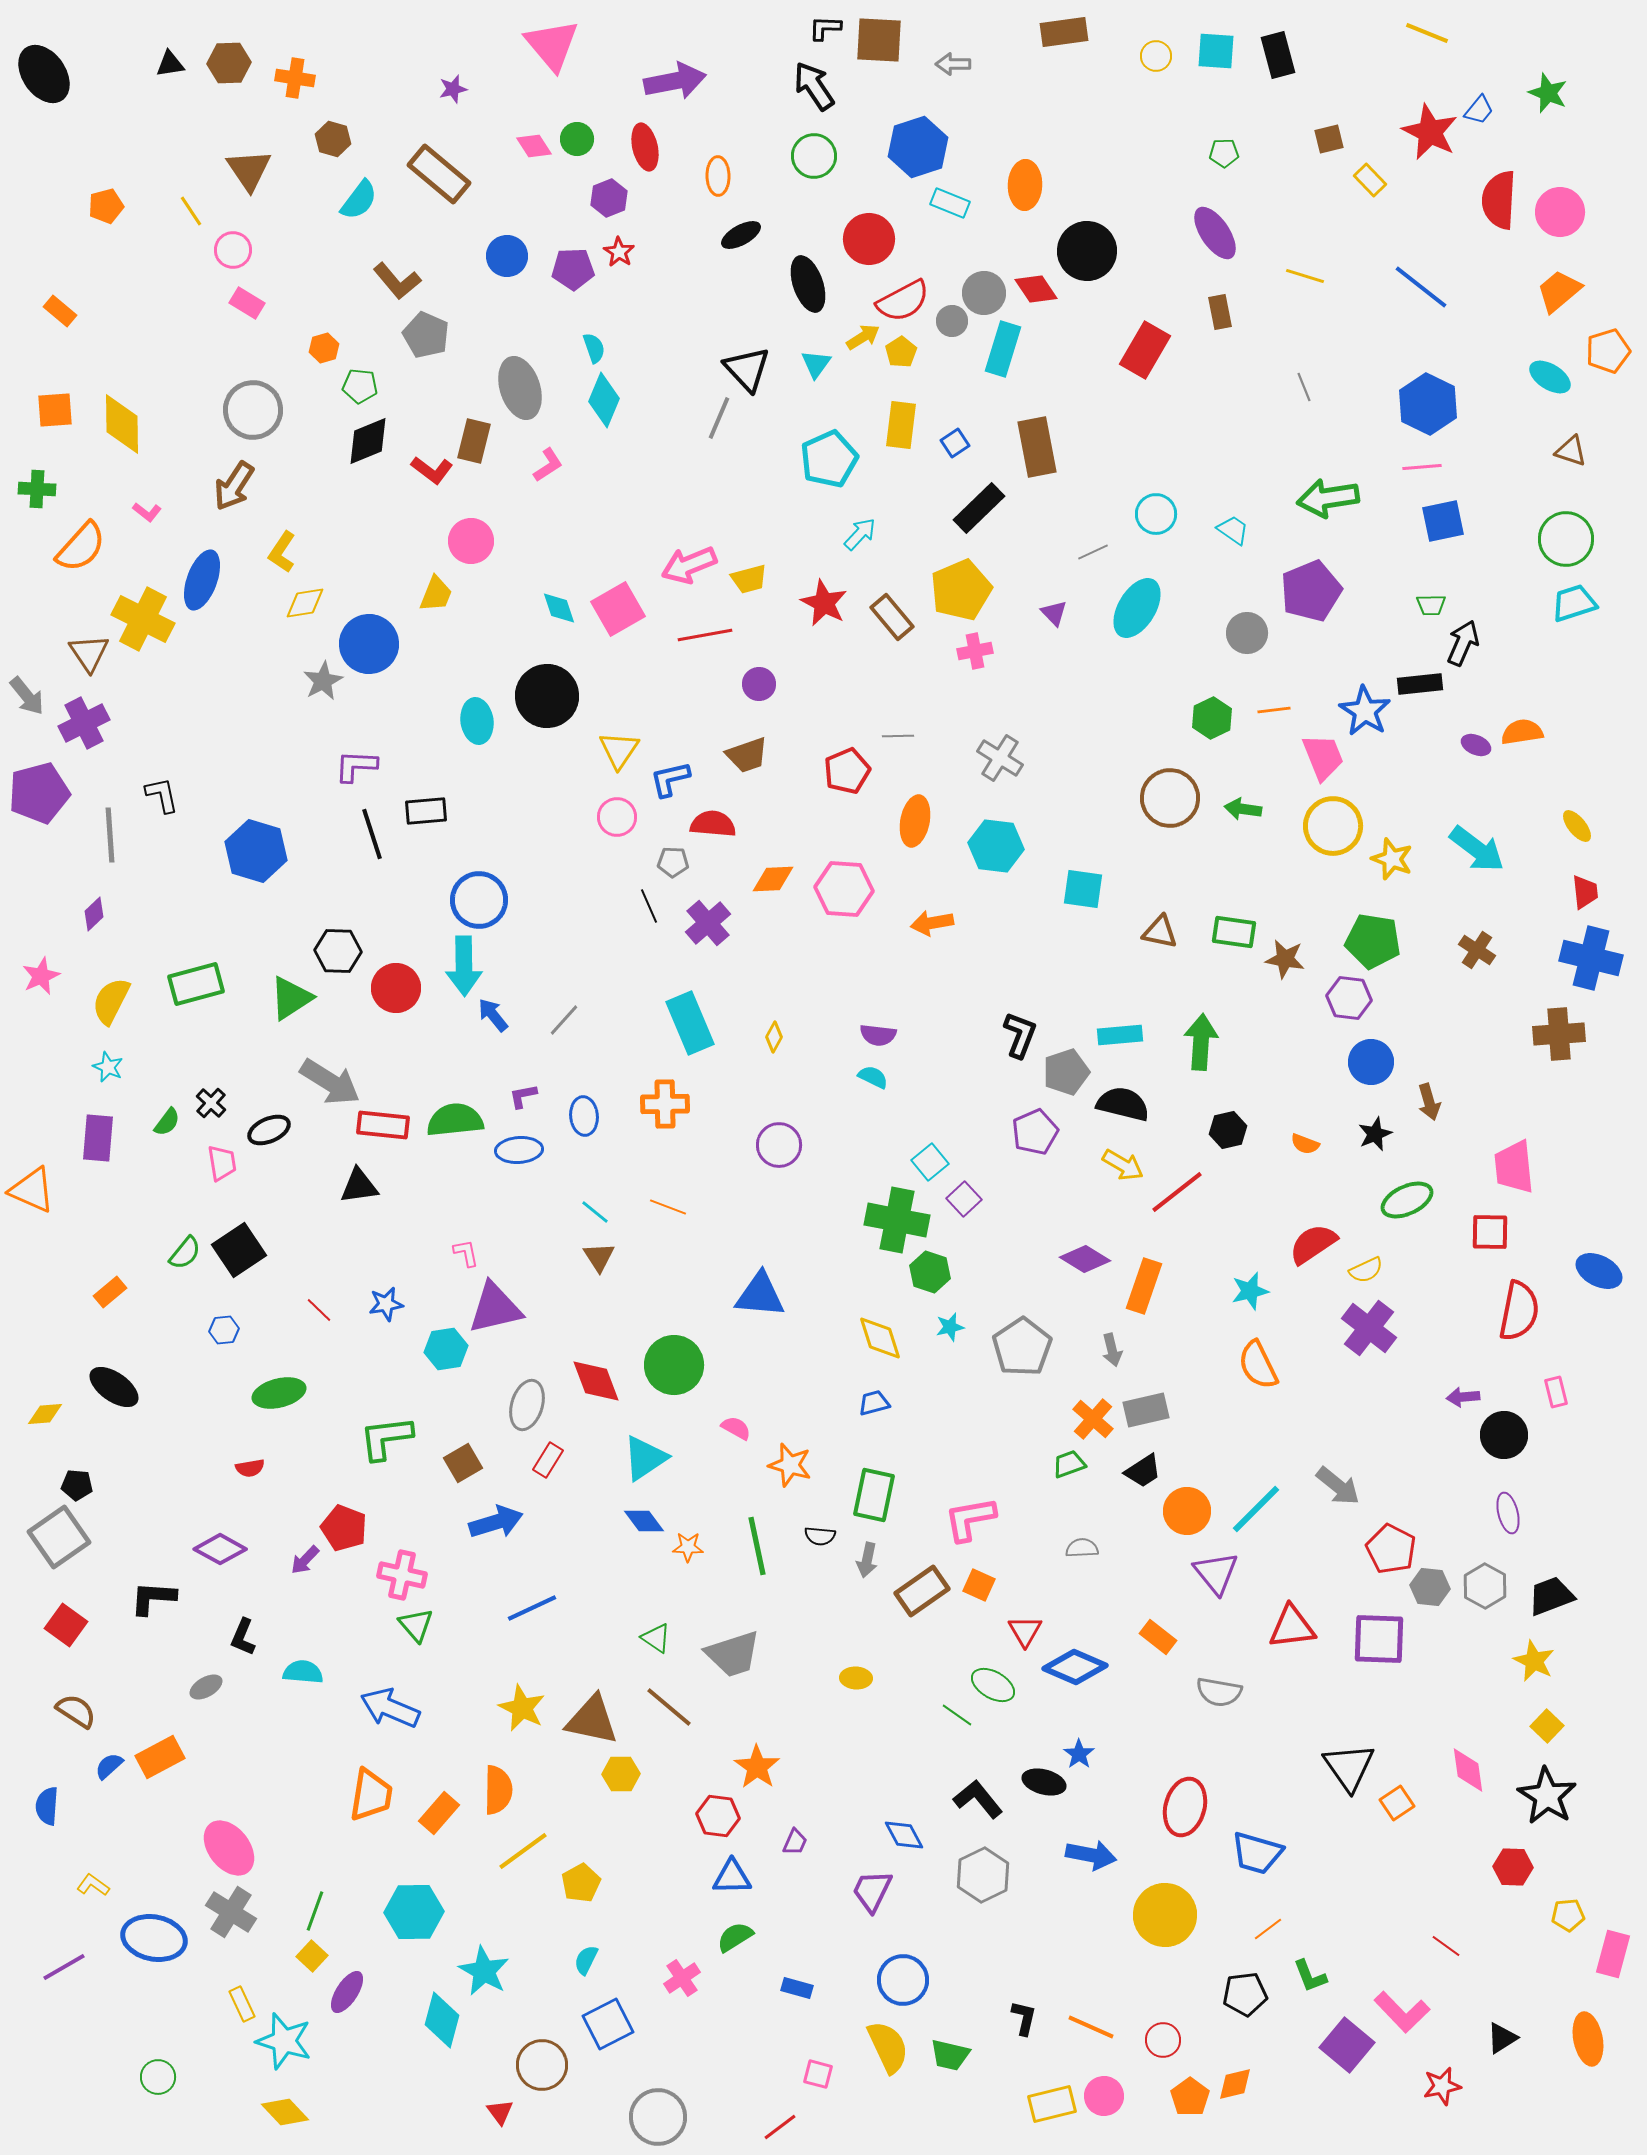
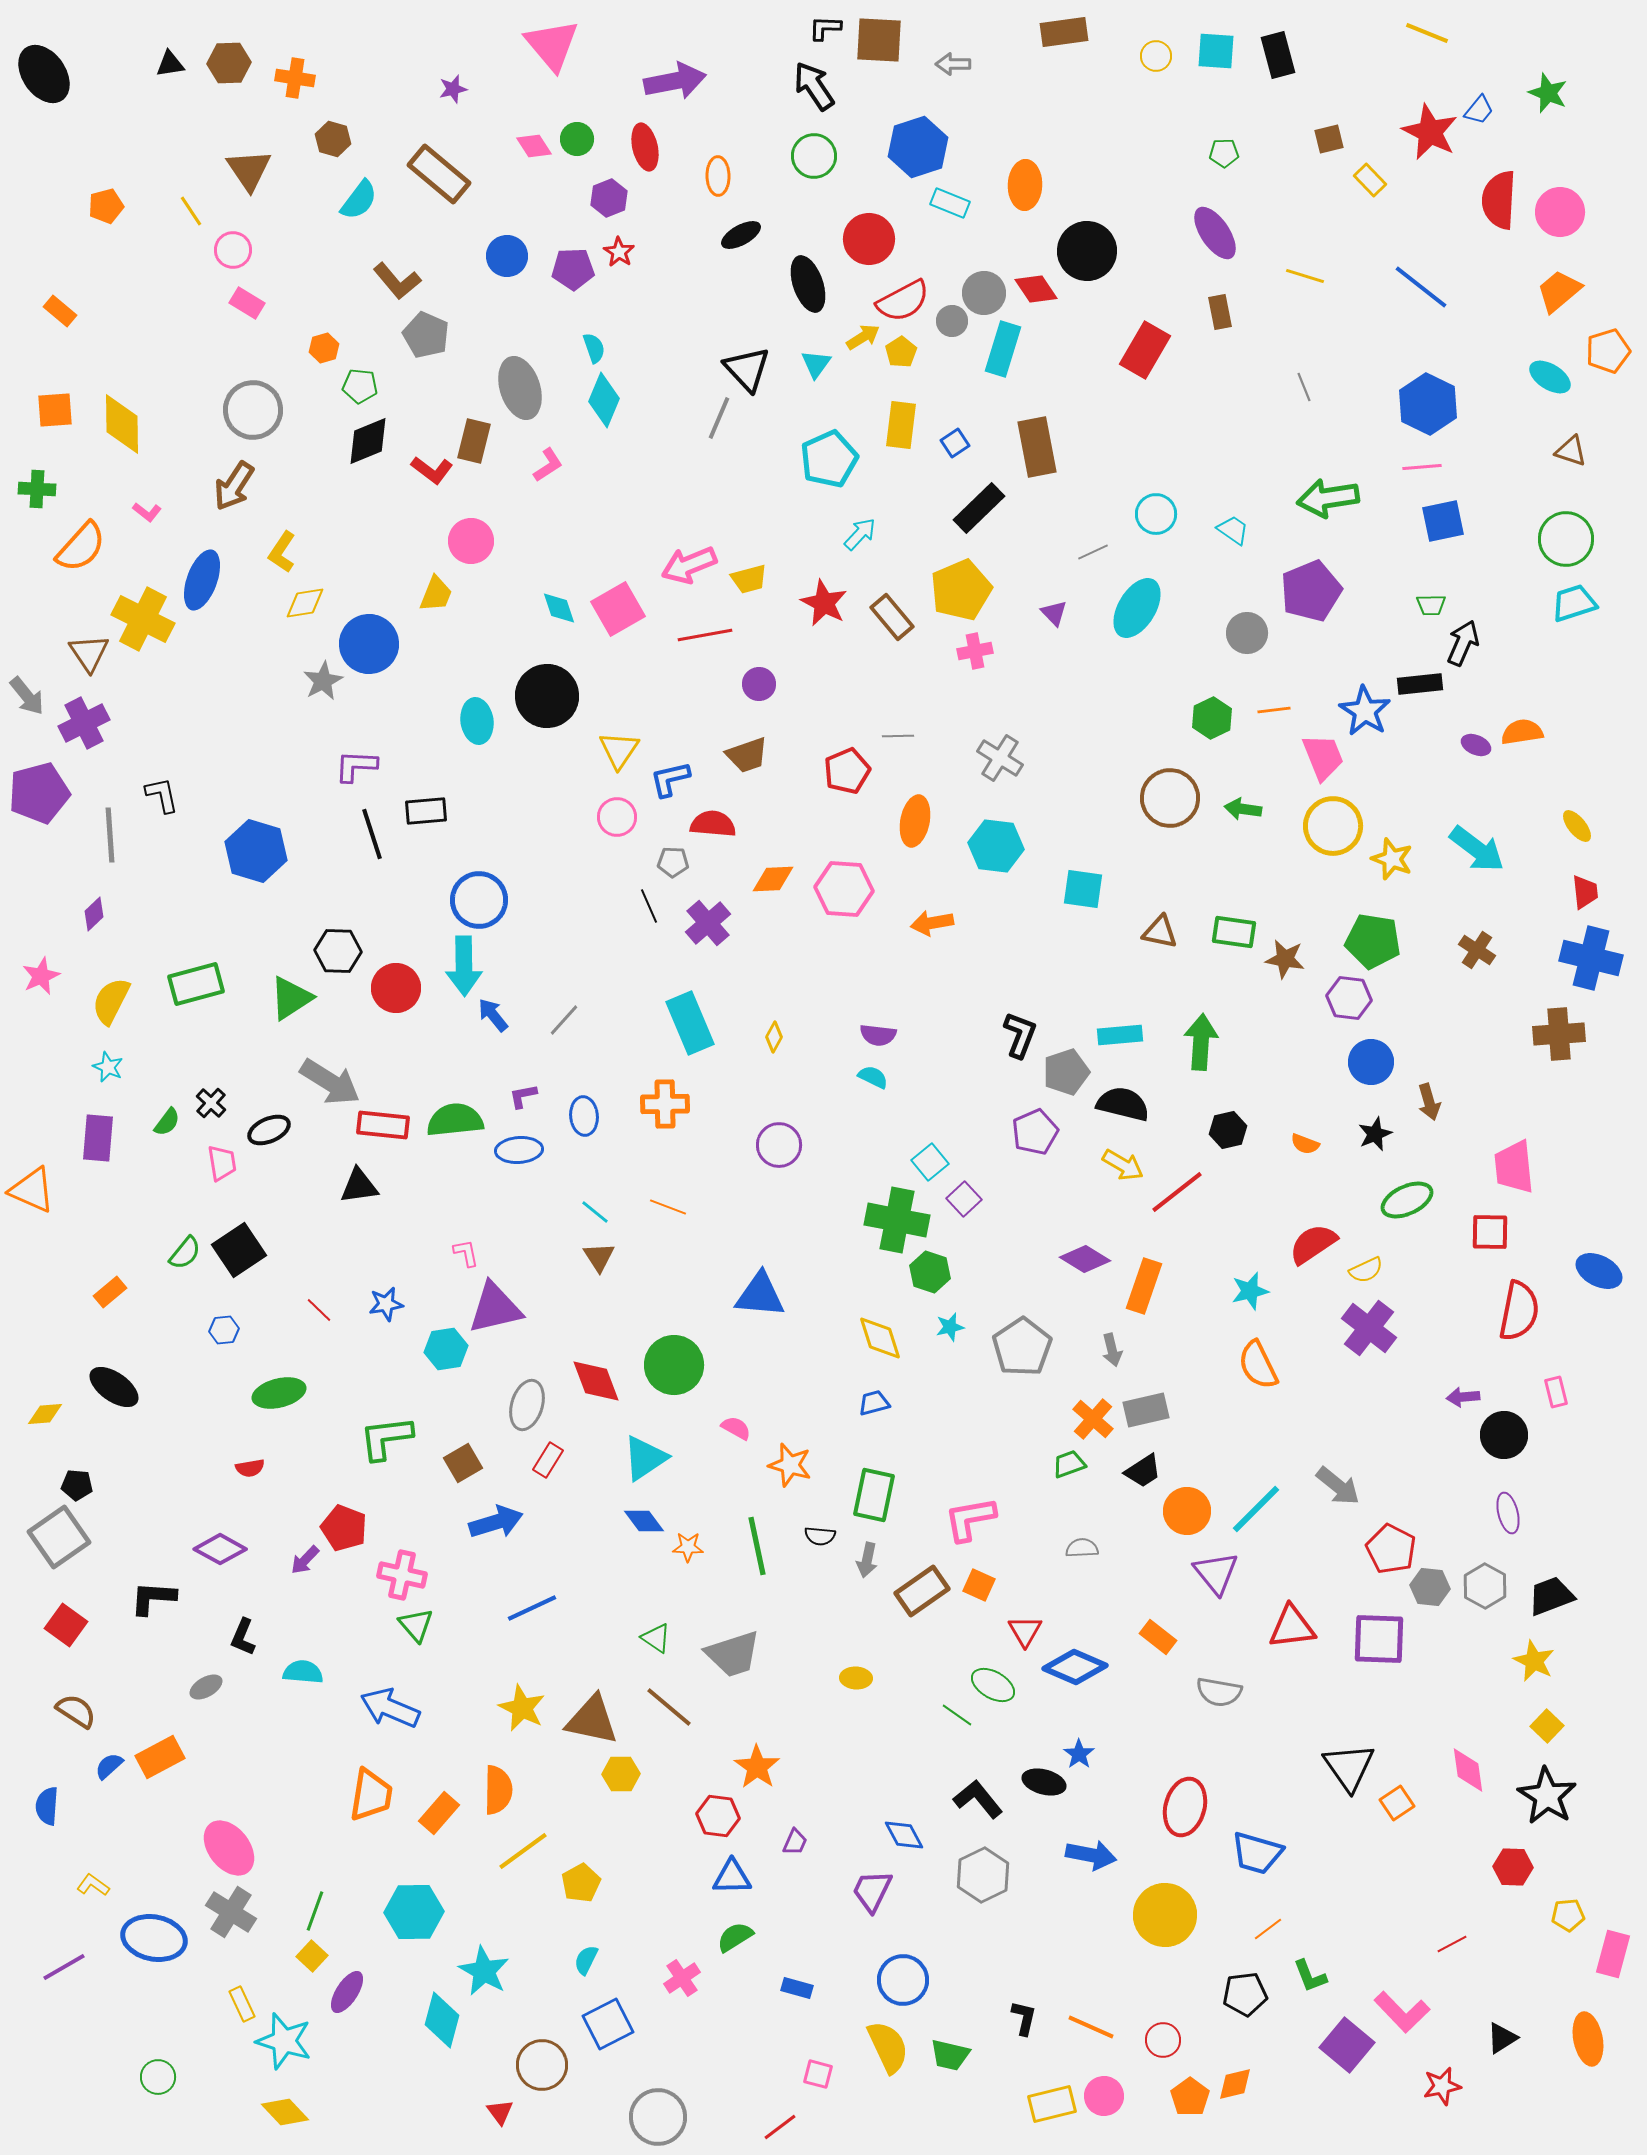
red line at (1446, 1946): moved 6 px right, 2 px up; rotated 64 degrees counterclockwise
